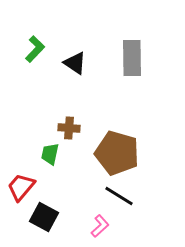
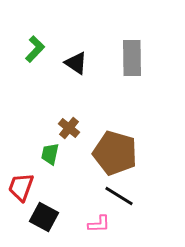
black triangle: moved 1 px right
brown cross: rotated 35 degrees clockwise
brown pentagon: moved 2 px left
red trapezoid: rotated 20 degrees counterclockwise
pink L-shape: moved 1 px left, 2 px up; rotated 40 degrees clockwise
